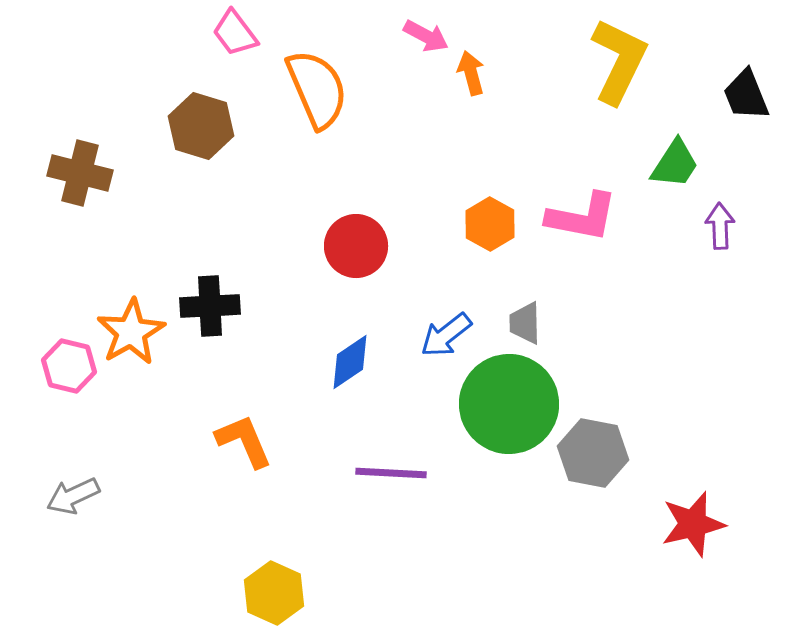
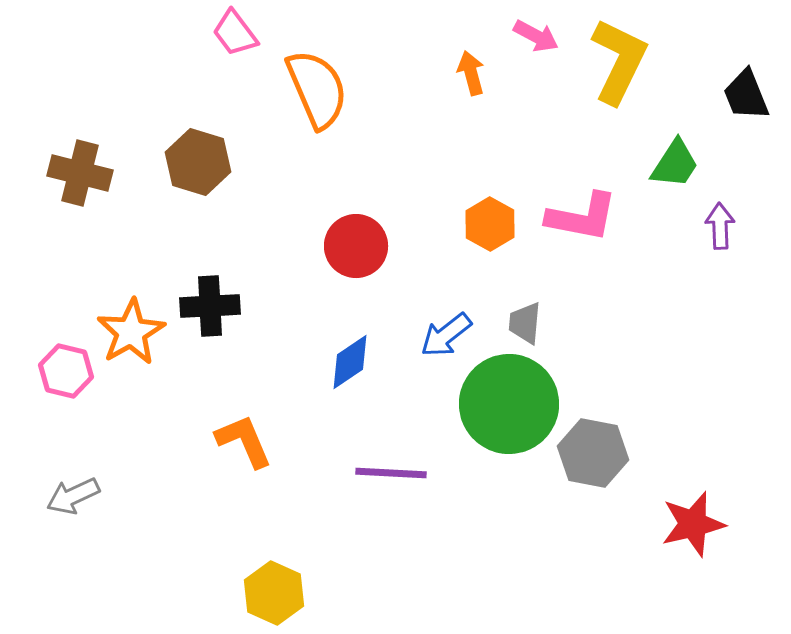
pink arrow: moved 110 px right
brown hexagon: moved 3 px left, 36 px down
gray trapezoid: rotated 6 degrees clockwise
pink hexagon: moved 3 px left, 5 px down
